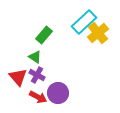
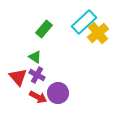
green rectangle: moved 6 px up
